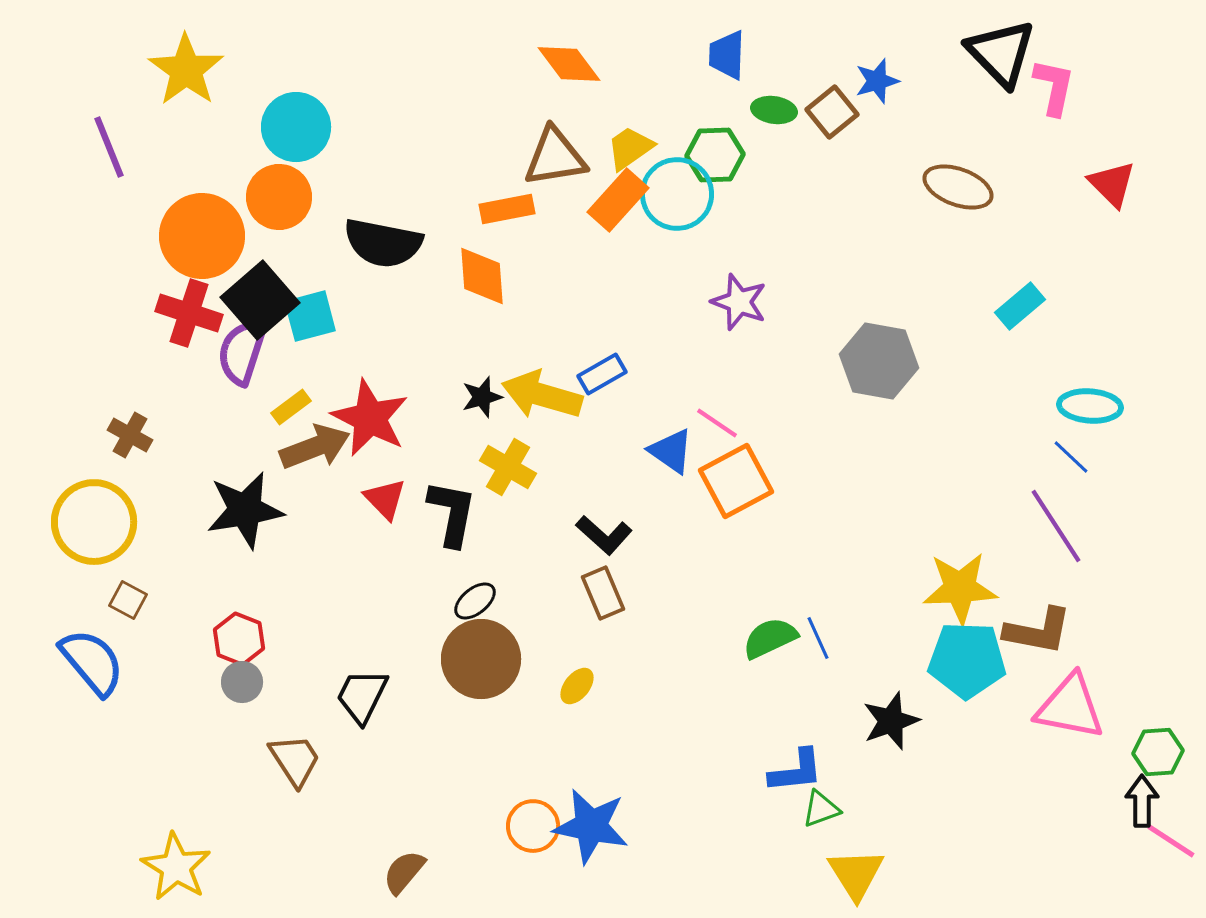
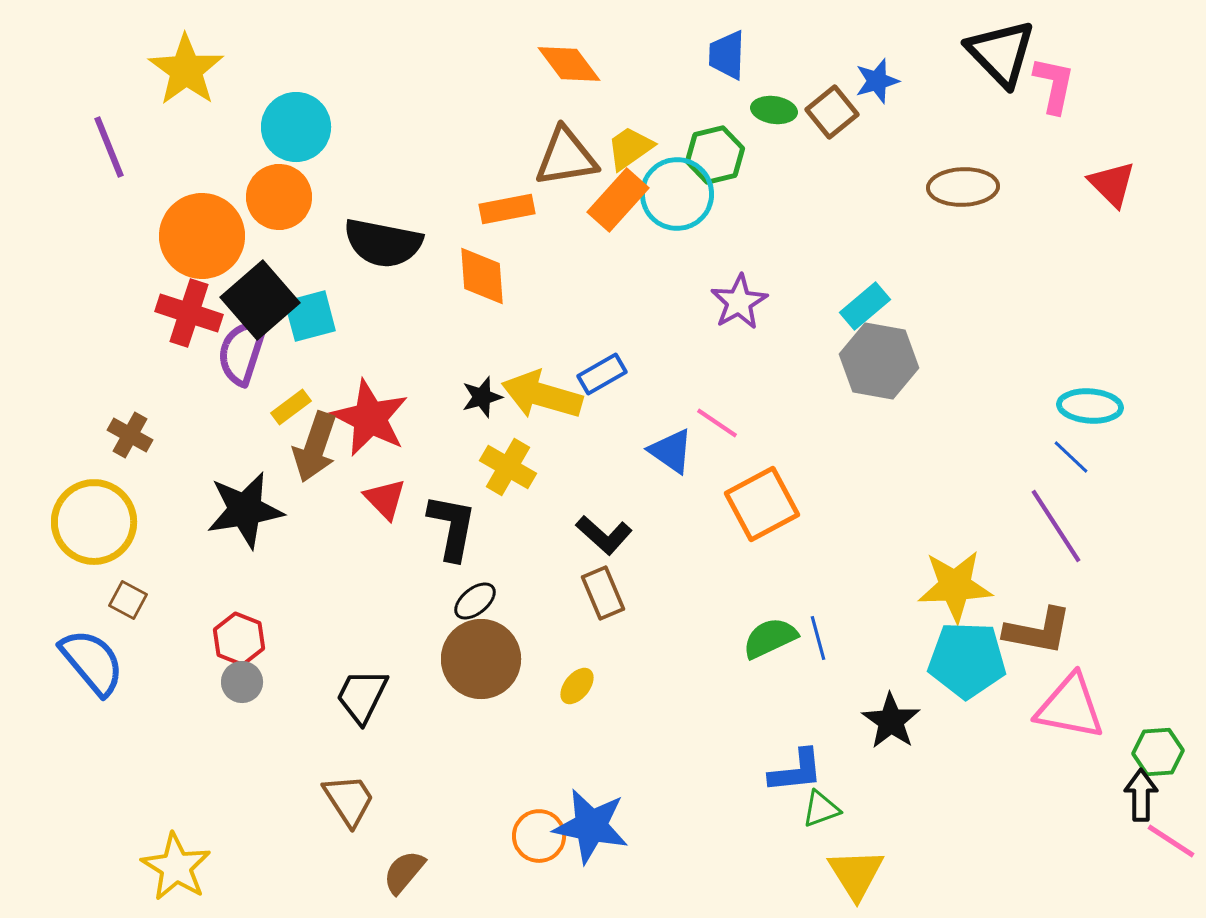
pink L-shape at (1054, 87): moved 2 px up
green hexagon at (715, 155): rotated 12 degrees counterclockwise
brown triangle at (555, 157): moved 11 px right
brown ellipse at (958, 187): moved 5 px right; rotated 22 degrees counterclockwise
purple star at (739, 302): rotated 22 degrees clockwise
cyan rectangle at (1020, 306): moved 155 px left
brown arrow at (315, 447): rotated 130 degrees clockwise
orange square at (736, 481): moved 26 px right, 23 px down
black L-shape at (452, 513): moved 14 px down
yellow star at (960, 588): moved 5 px left, 2 px up
blue line at (818, 638): rotated 9 degrees clockwise
black star at (891, 721): rotated 18 degrees counterclockwise
brown trapezoid at (295, 760): moved 54 px right, 40 px down
black arrow at (1142, 801): moved 1 px left, 6 px up
orange circle at (533, 826): moved 6 px right, 10 px down
